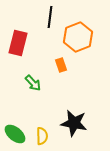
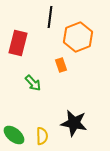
green ellipse: moved 1 px left, 1 px down
